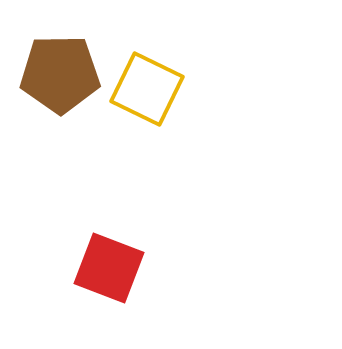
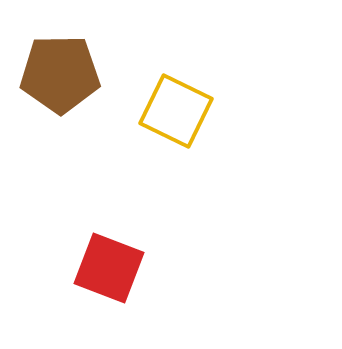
yellow square: moved 29 px right, 22 px down
